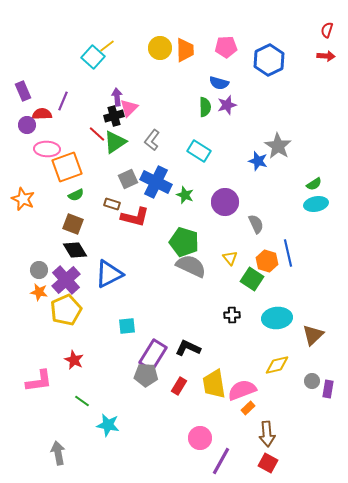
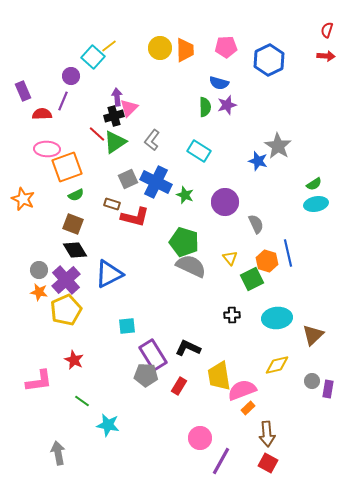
yellow line at (107, 46): moved 2 px right
purple circle at (27, 125): moved 44 px right, 49 px up
green square at (252, 279): rotated 30 degrees clockwise
purple rectangle at (153, 355): rotated 64 degrees counterclockwise
yellow trapezoid at (214, 384): moved 5 px right, 8 px up
